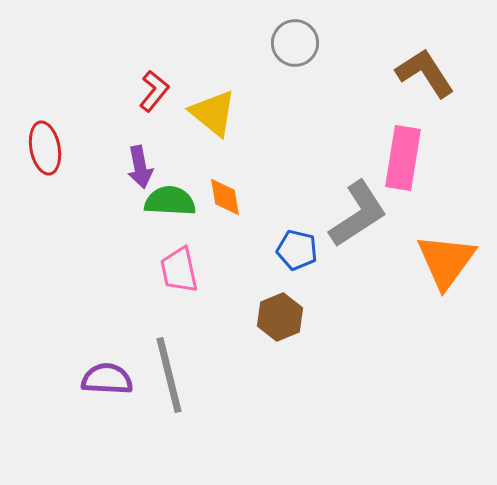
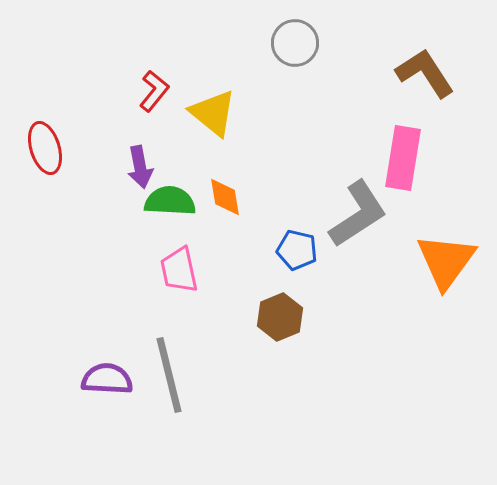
red ellipse: rotated 6 degrees counterclockwise
